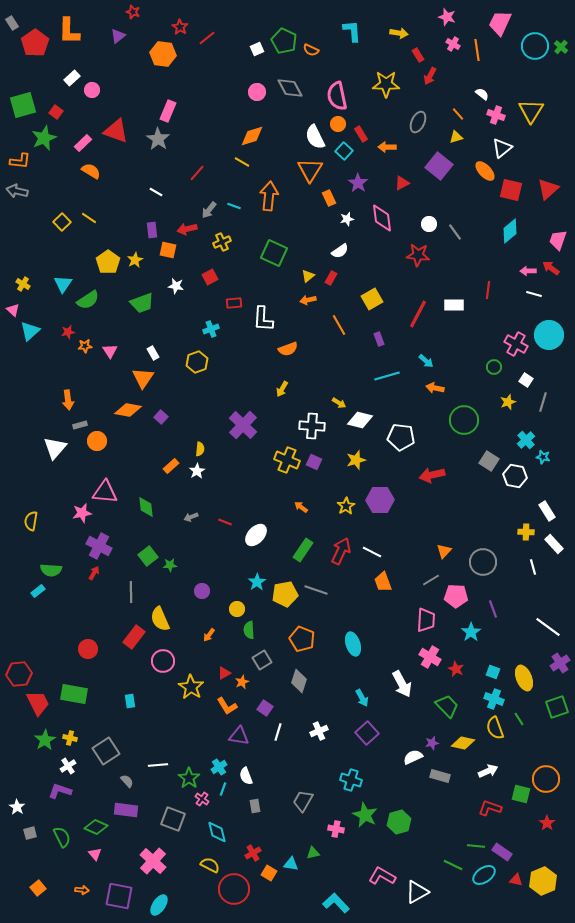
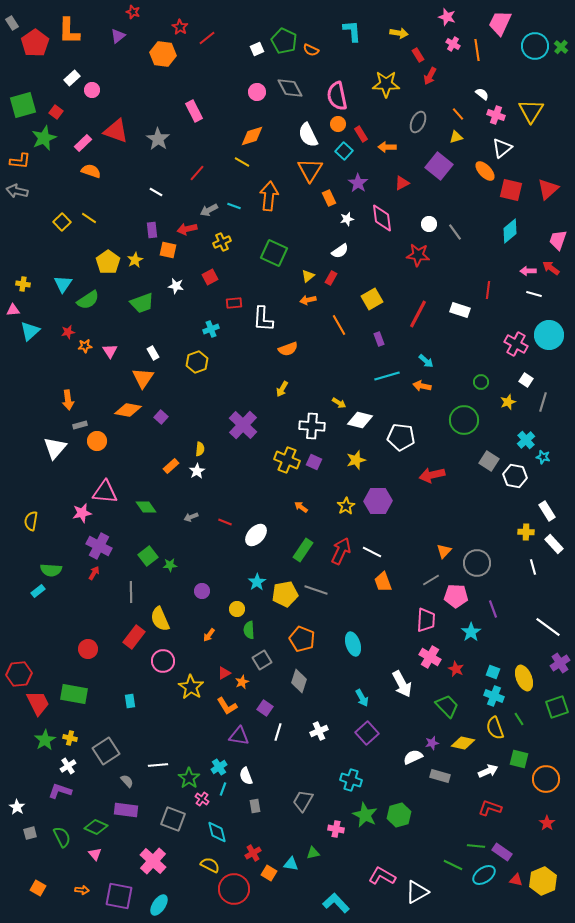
pink rectangle at (168, 111): moved 26 px right; rotated 50 degrees counterclockwise
white semicircle at (315, 137): moved 7 px left, 2 px up
orange semicircle at (91, 171): rotated 12 degrees counterclockwise
gray arrow at (209, 210): rotated 24 degrees clockwise
yellow cross at (23, 284): rotated 24 degrees counterclockwise
white rectangle at (454, 305): moved 6 px right, 5 px down; rotated 18 degrees clockwise
pink triangle at (13, 310): rotated 48 degrees counterclockwise
green circle at (494, 367): moved 13 px left, 15 px down
orange arrow at (435, 388): moved 13 px left, 2 px up
purple hexagon at (380, 500): moved 2 px left, 1 px down
green diamond at (146, 507): rotated 30 degrees counterclockwise
gray circle at (483, 562): moved 6 px left, 1 px down
cyan cross at (494, 699): moved 3 px up
green square at (521, 794): moved 2 px left, 35 px up
green hexagon at (399, 822): moved 7 px up
orange square at (38, 888): rotated 21 degrees counterclockwise
